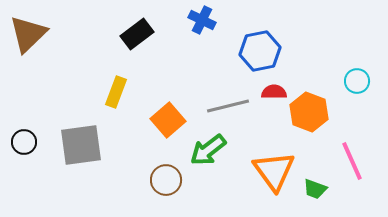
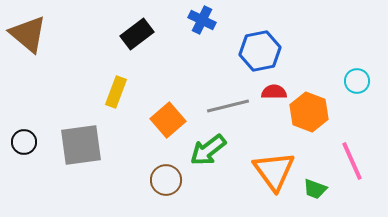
brown triangle: rotated 36 degrees counterclockwise
